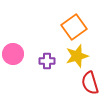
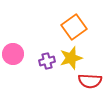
yellow star: moved 6 px left, 2 px down
purple cross: rotated 14 degrees counterclockwise
red semicircle: moved 2 px up; rotated 70 degrees counterclockwise
